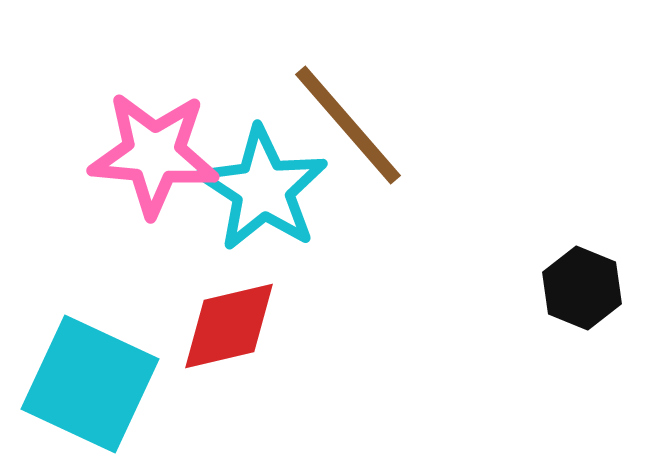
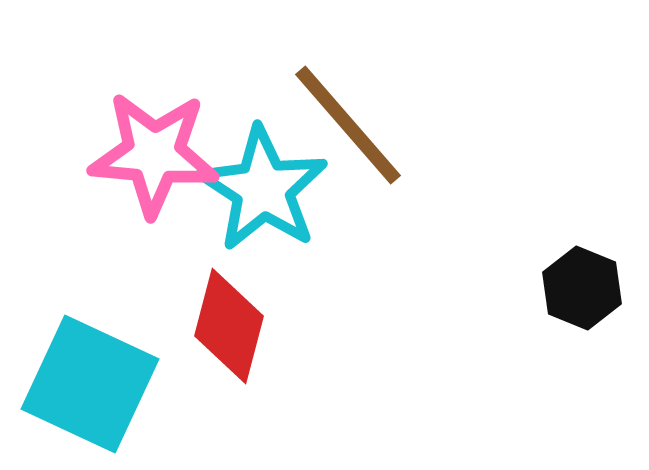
red diamond: rotated 62 degrees counterclockwise
